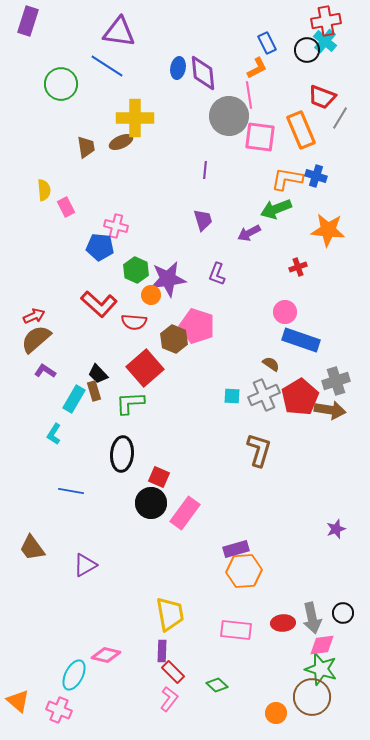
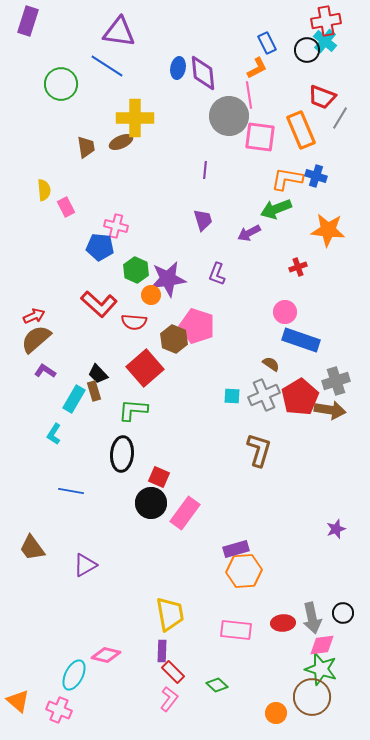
green L-shape at (130, 403): moved 3 px right, 7 px down; rotated 8 degrees clockwise
